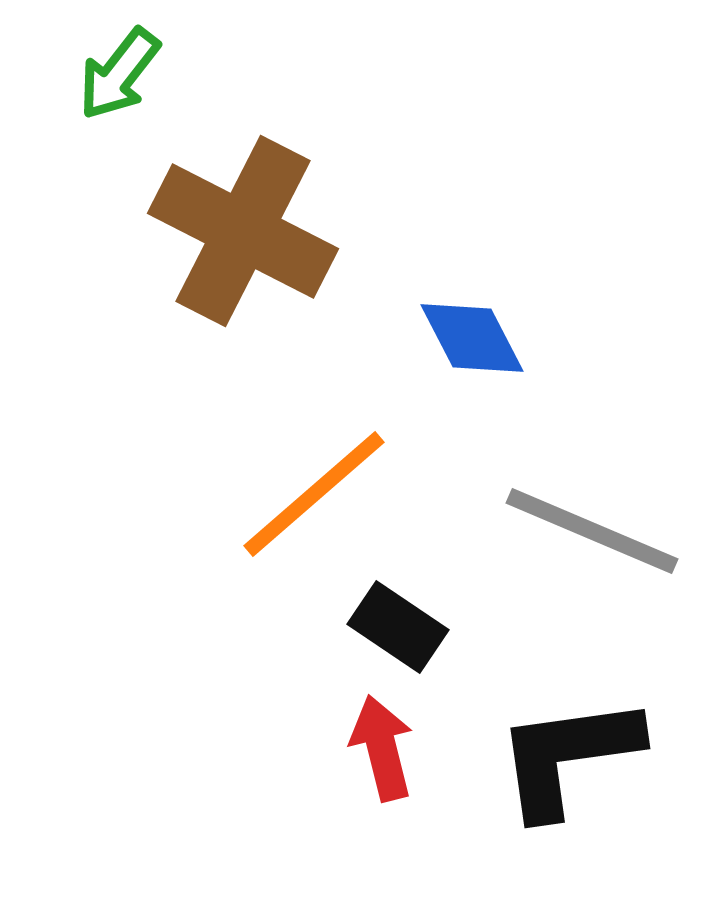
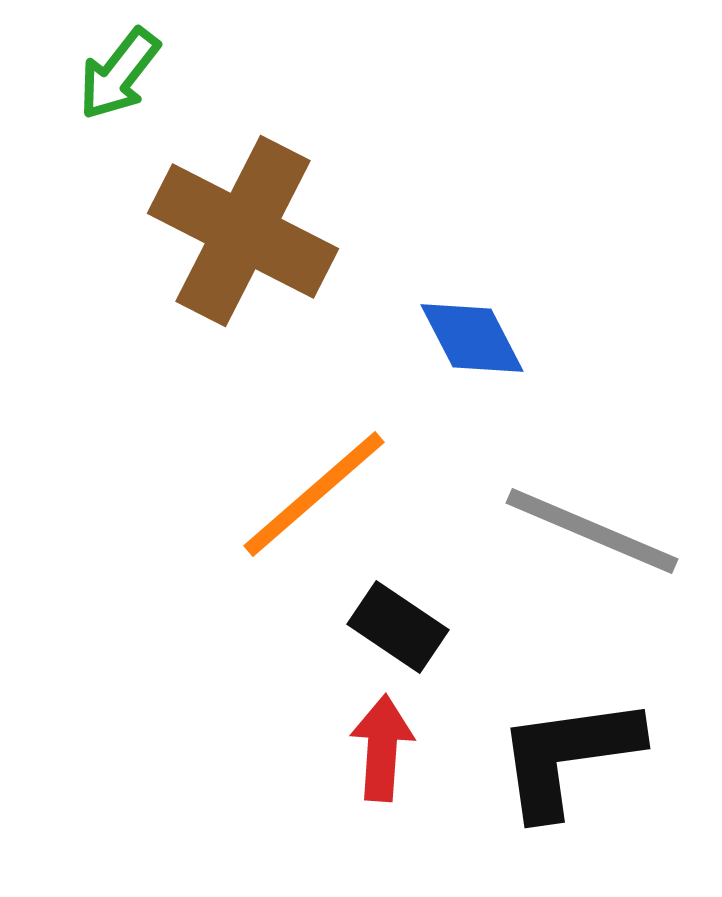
red arrow: rotated 18 degrees clockwise
